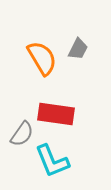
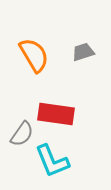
gray trapezoid: moved 5 px right, 3 px down; rotated 135 degrees counterclockwise
orange semicircle: moved 8 px left, 3 px up
